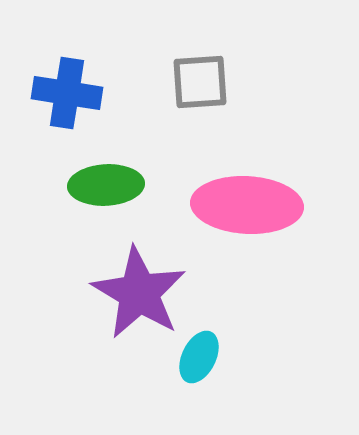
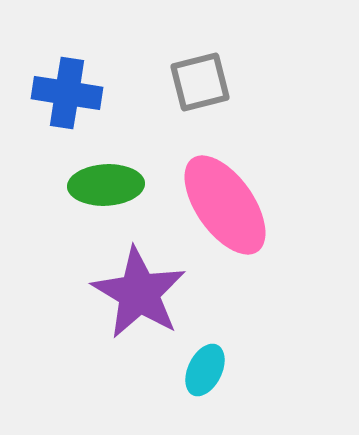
gray square: rotated 10 degrees counterclockwise
pink ellipse: moved 22 px left; rotated 52 degrees clockwise
cyan ellipse: moved 6 px right, 13 px down
